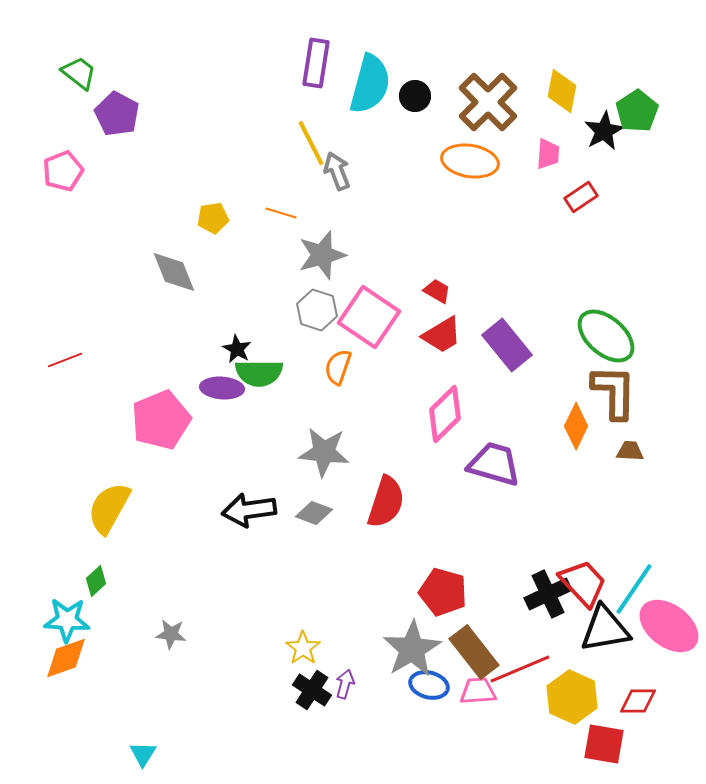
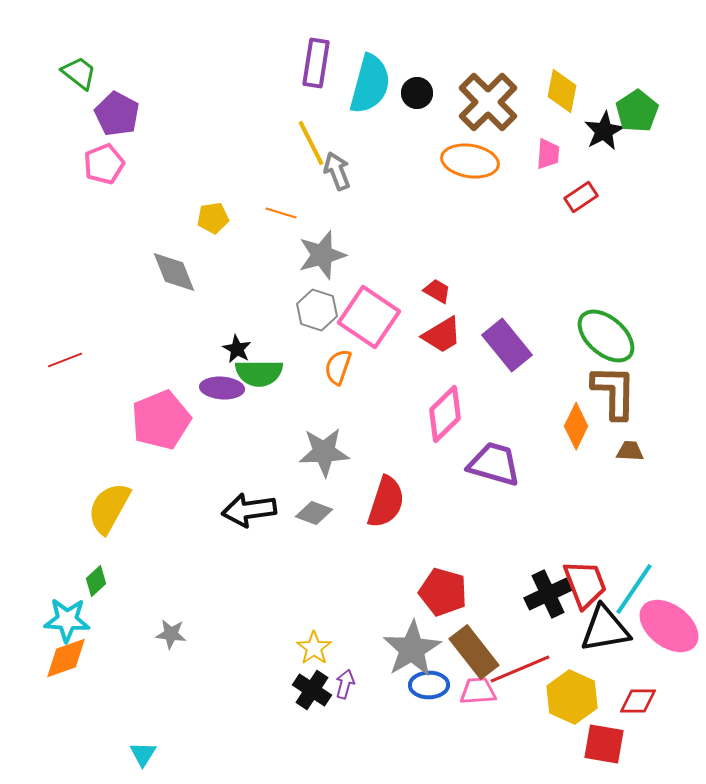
black circle at (415, 96): moved 2 px right, 3 px up
pink pentagon at (63, 171): moved 41 px right, 7 px up
gray star at (324, 452): rotated 9 degrees counterclockwise
red trapezoid at (583, 583): moved 2 px right, 1 px down; rotated 22 degrees clockwise
yellow star at (303, 648): moved 11 px right
blue ellipse at (429, 685): rotated 15 degrees counterclockwise
